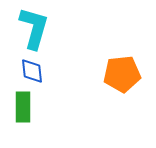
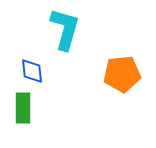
cyan L-shape: moved 31 px right, 1 px down
green rectangle: moved 1 px down
